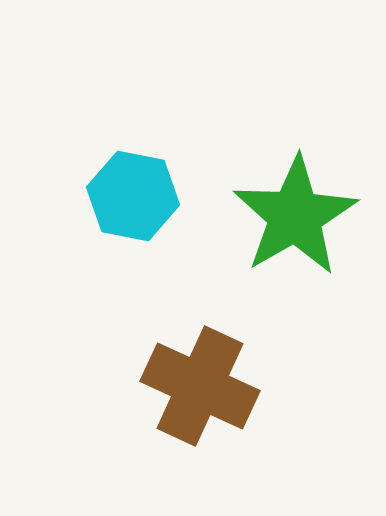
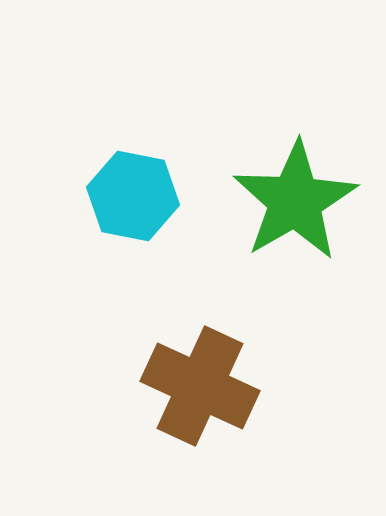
green star: moved 15 px up
